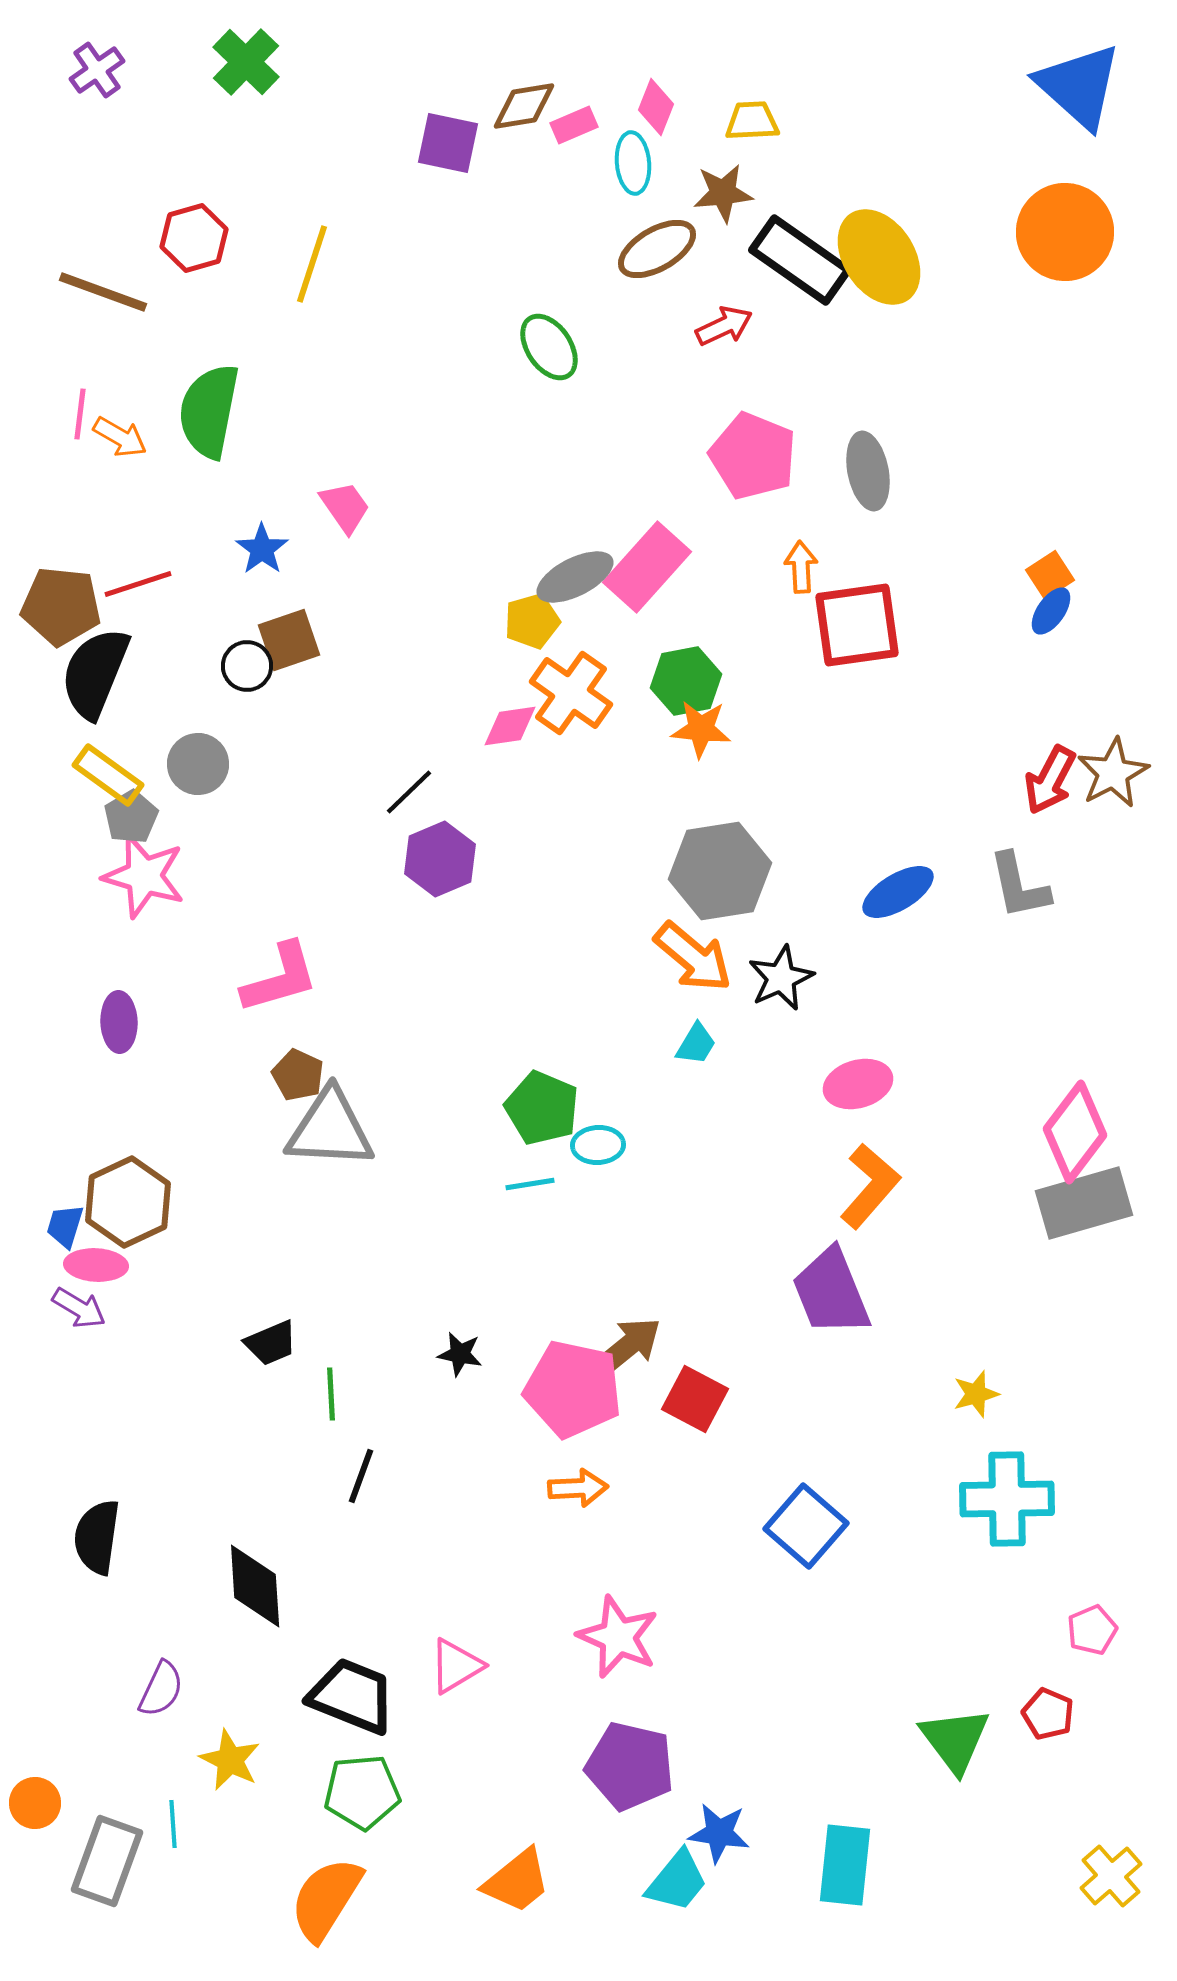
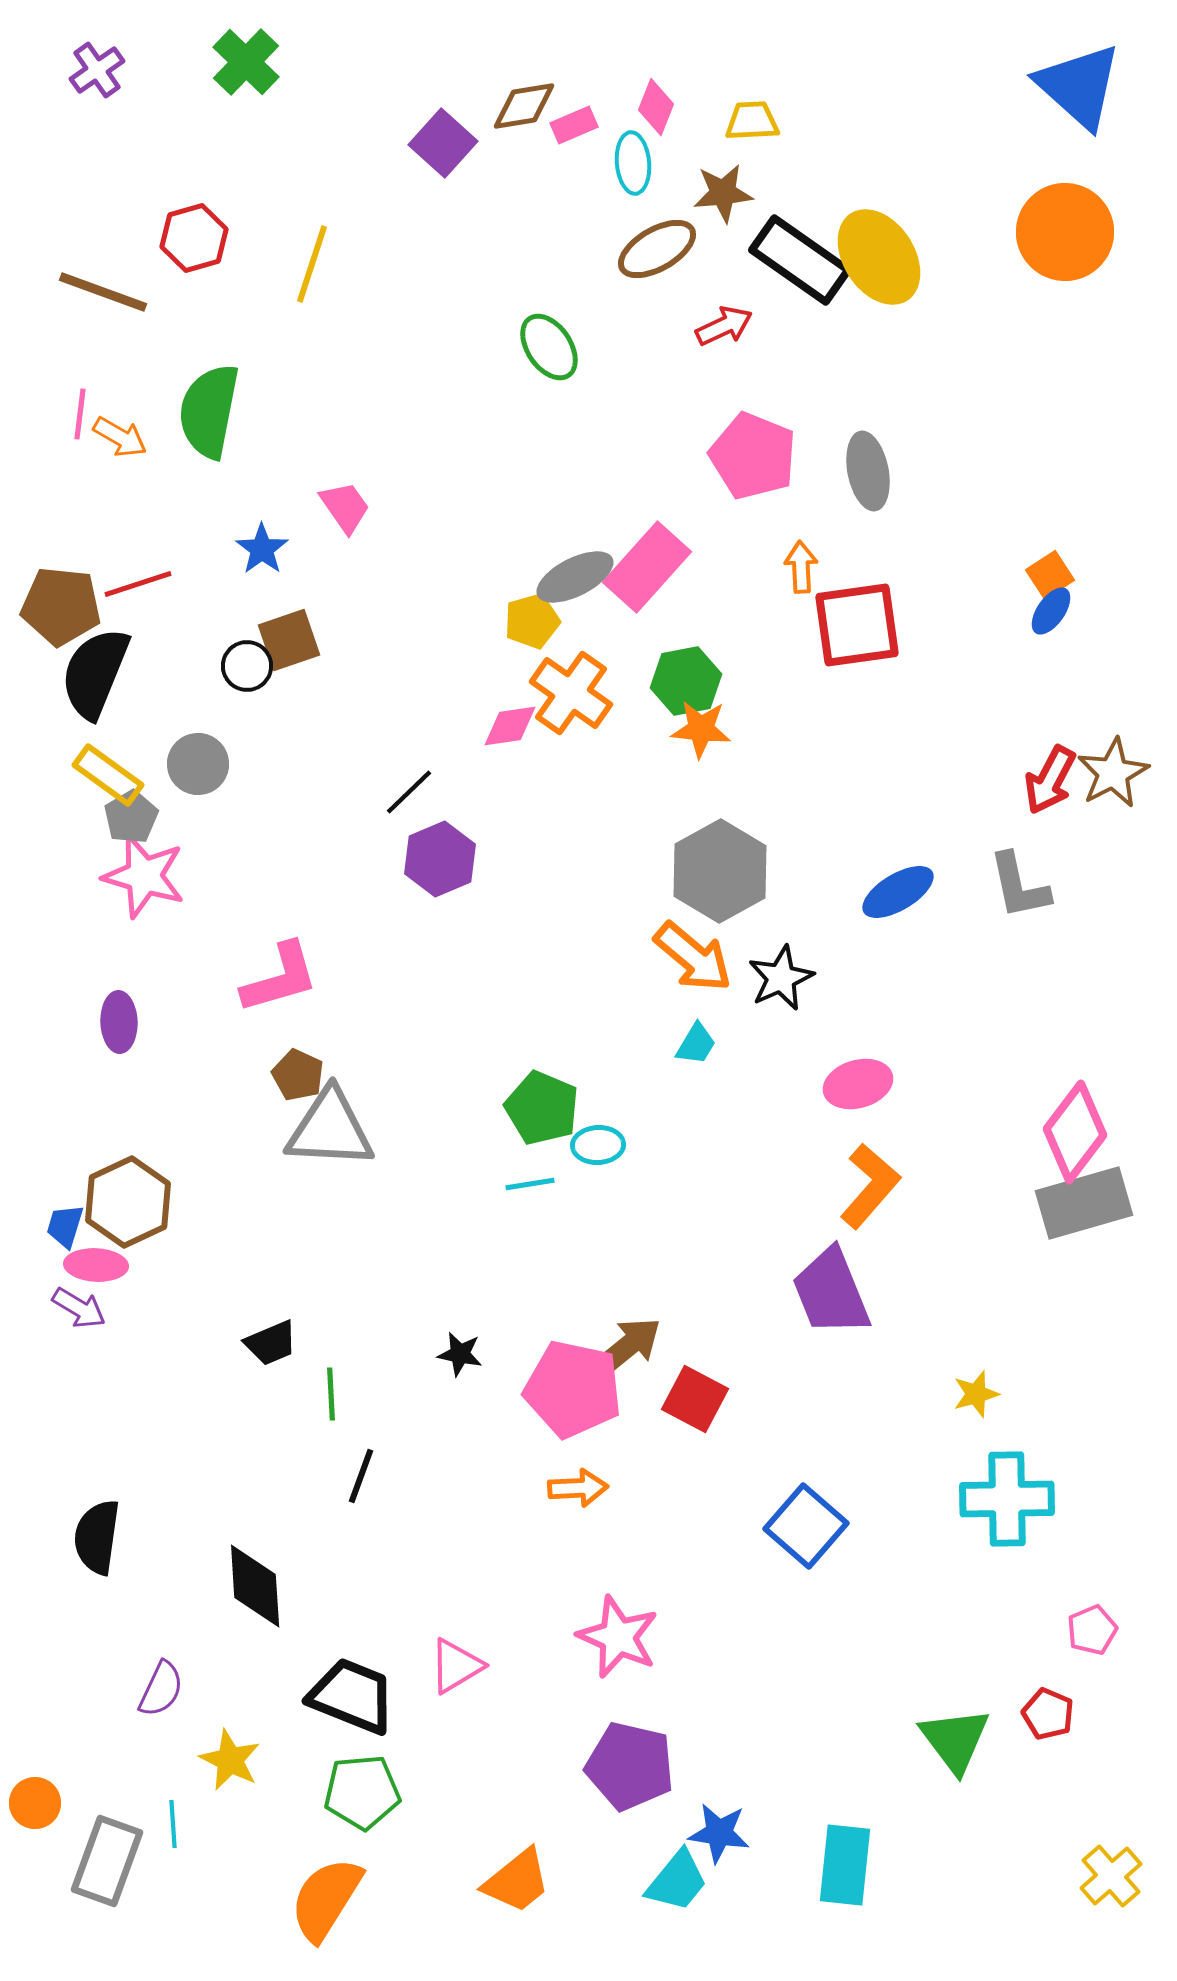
purple square at (448, 143): moved 5 px left; rotated 30 degrees clockwise
gray hexagon at (720, 871): rotated 20 degrees counterclockwise
